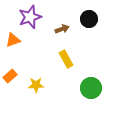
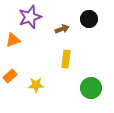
yellow rectangle: rotated 36 degrees clockwise
